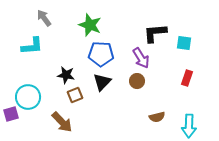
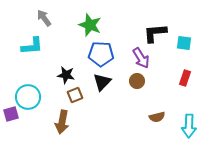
red rectangle: moved 2 px left
brown arrow: rotated 55 degrees clockwise
